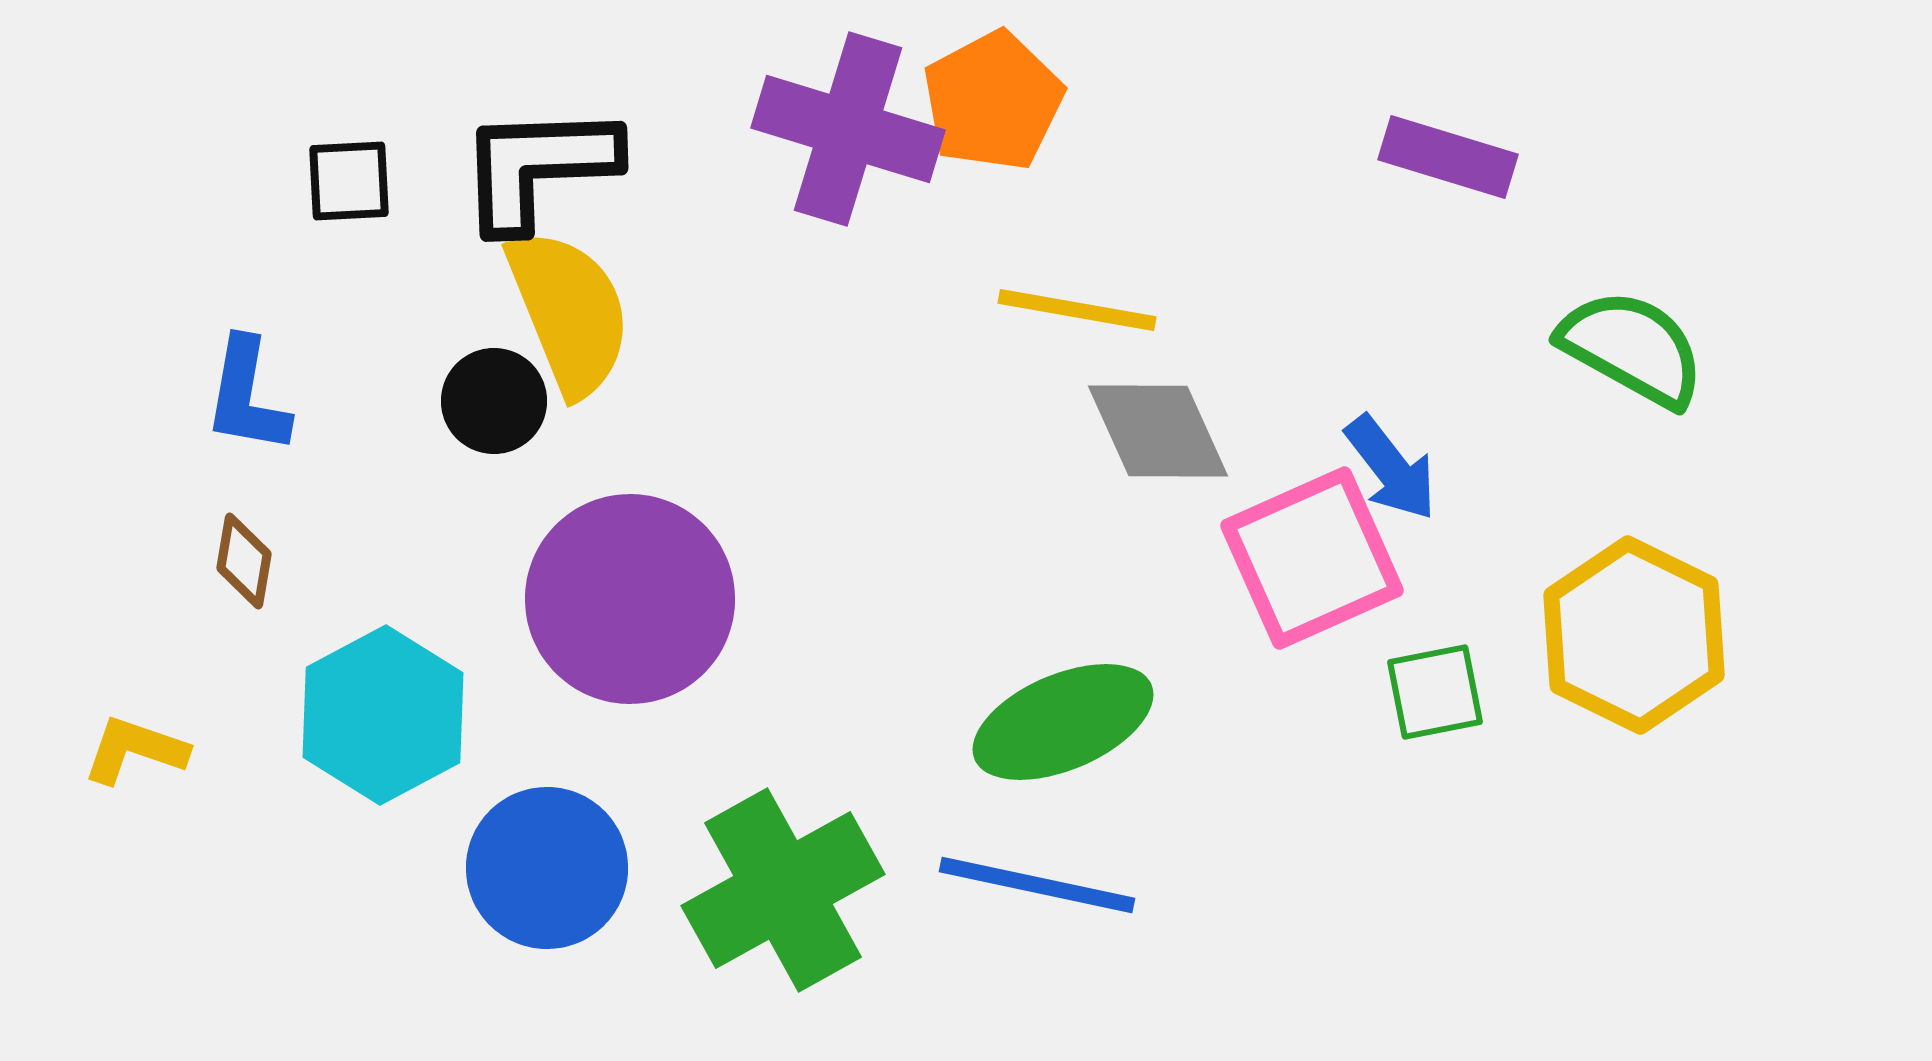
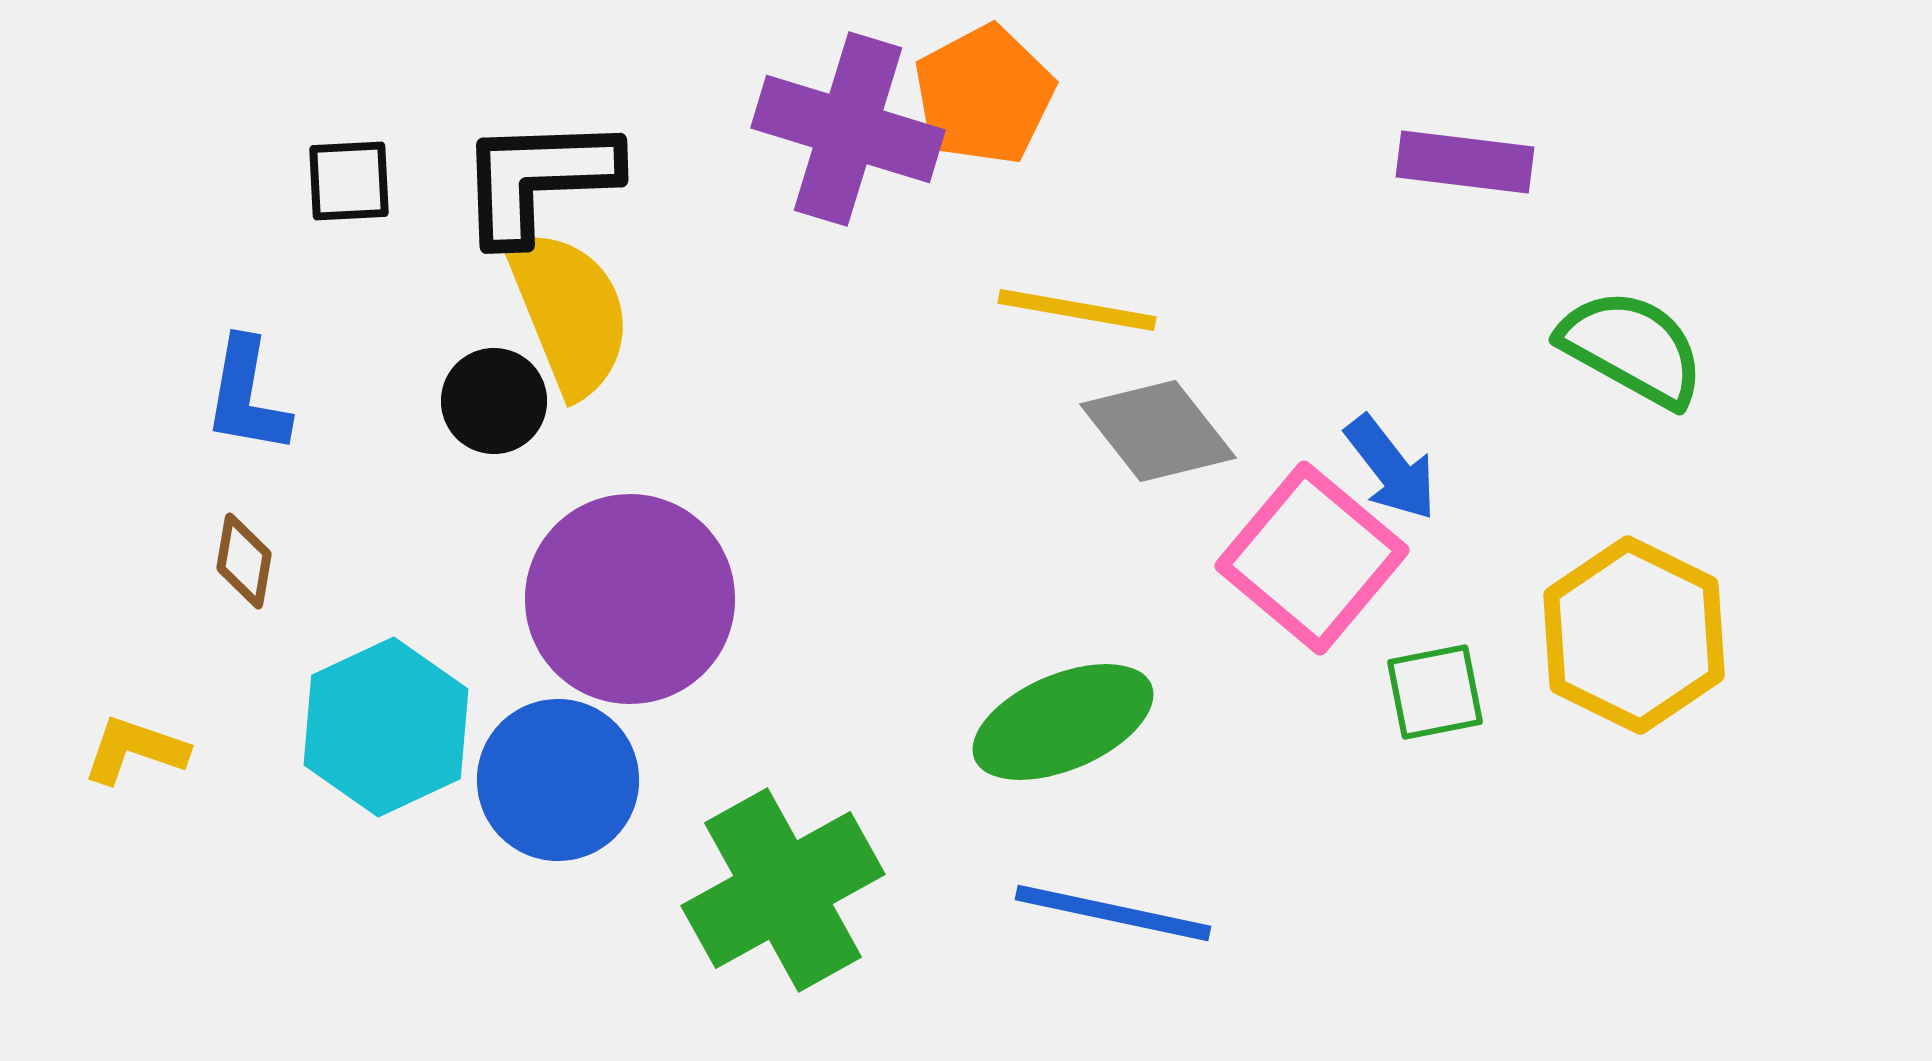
orange pentagon: moved 9 px left, 6 px up
purple rectangle: moved 17 px right, 5 px down; rotated 10 degrees counterclockwise
black L-shape: moved 12 px down
gray diamond: rotated 14 degrees counterclockwise
pink square: rotated 26 degrees counterclockwise
cyan hexagon: moved 3 px right, 12 px down; rotated 3 degrees clockwise
blue circle: moved 11 px right, 88 px up
blue line: moved 76 px right, 28 px down
